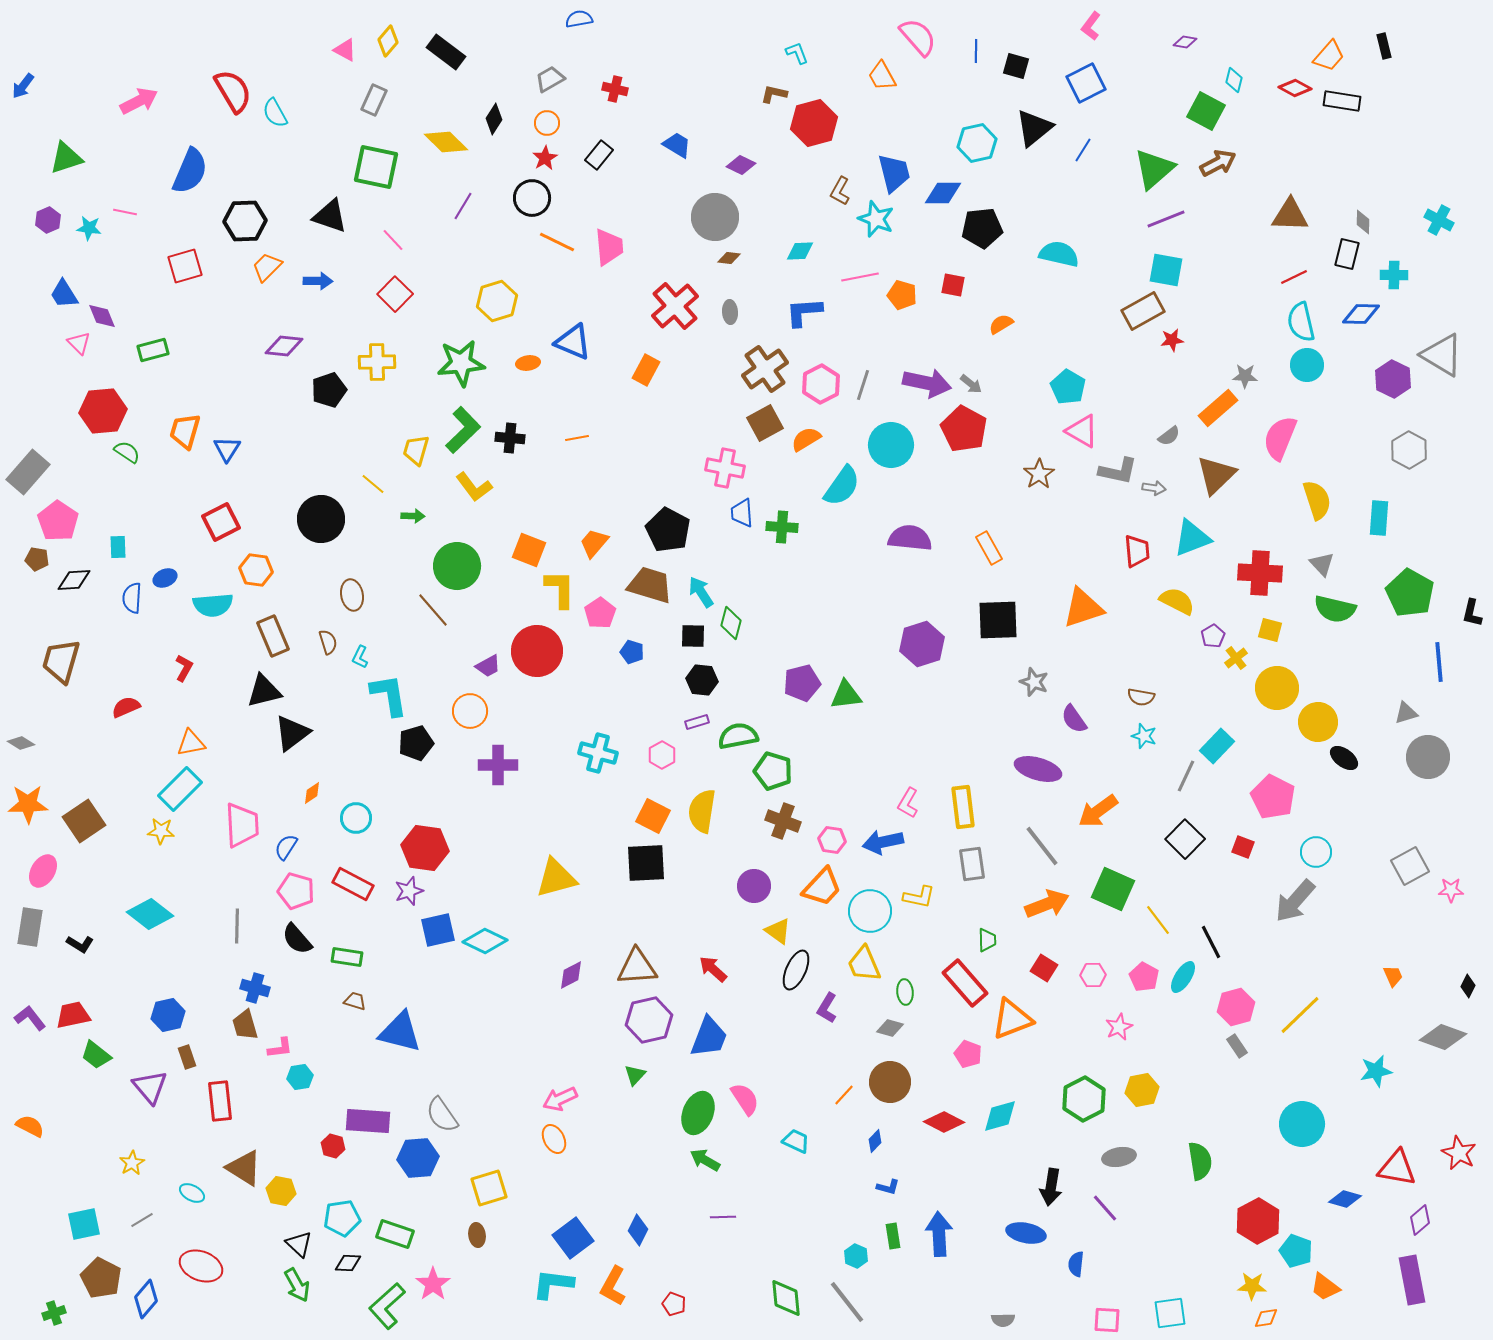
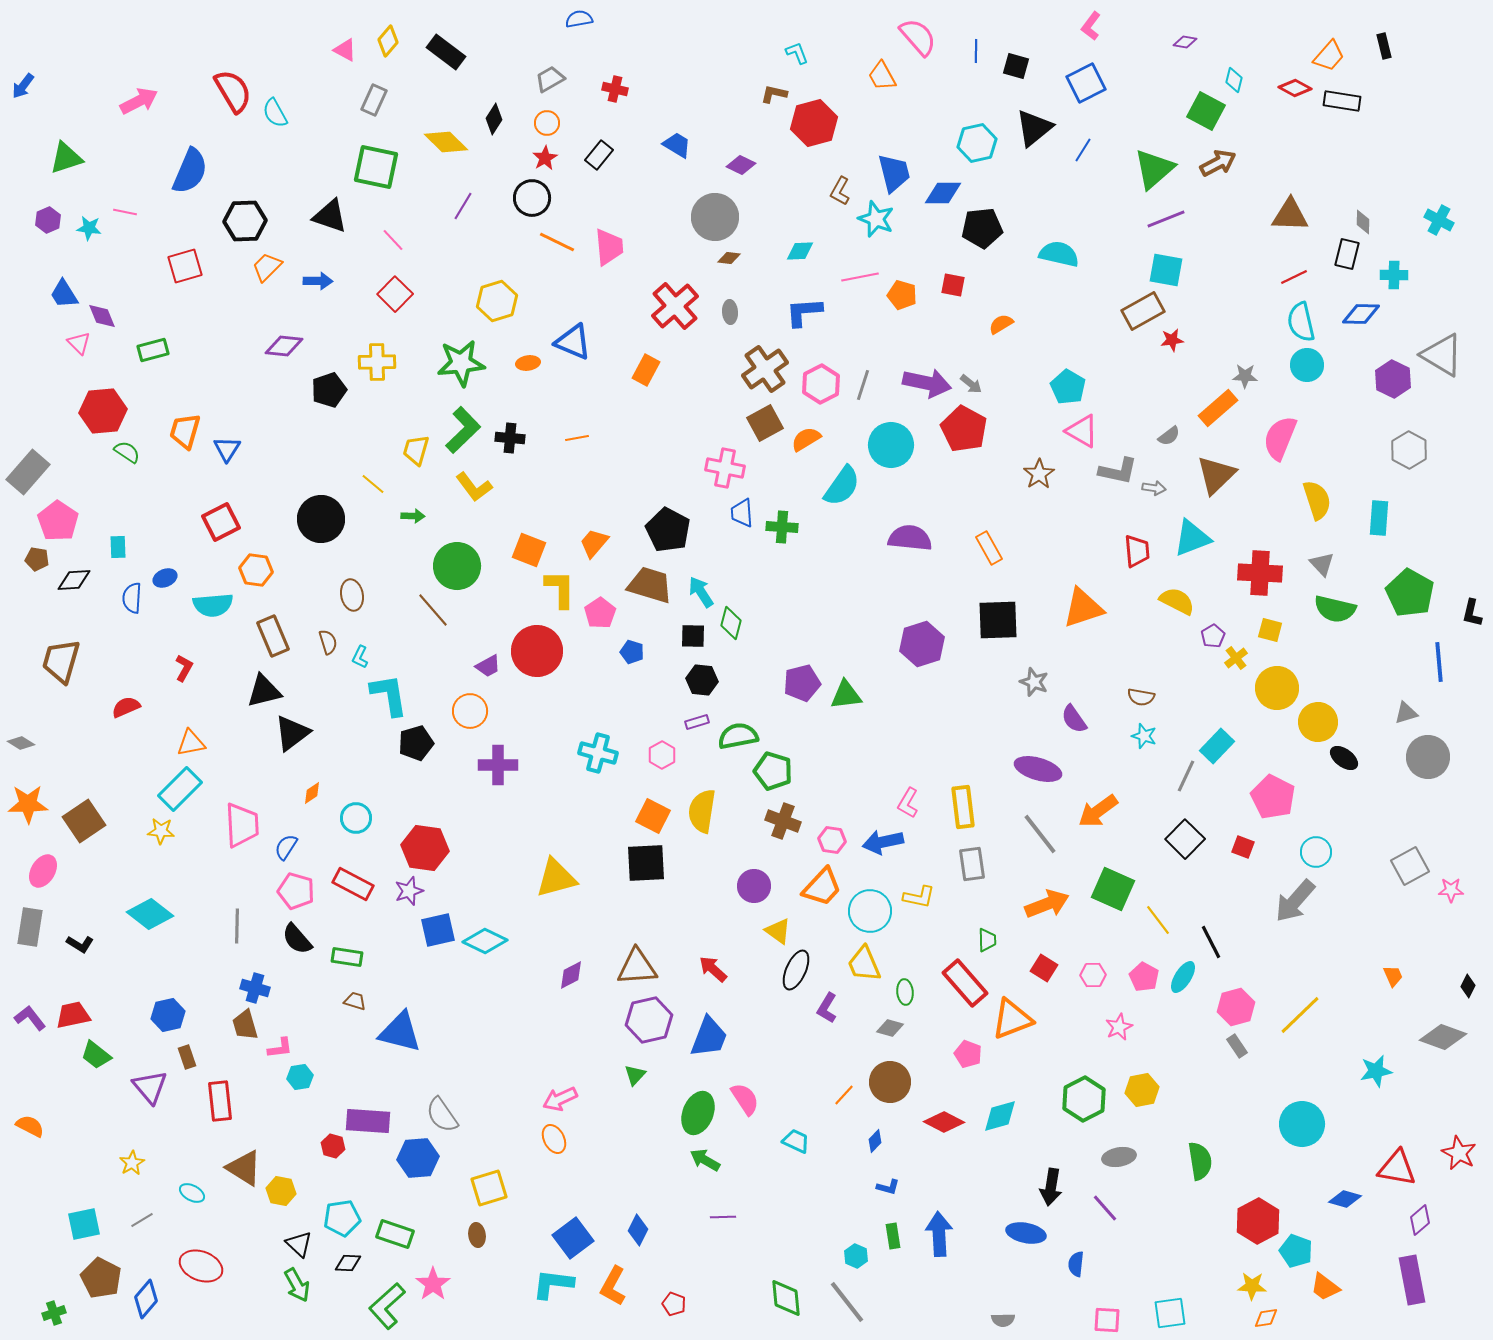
gray line at (1042, 846): moved 2 px left, 12 px up
